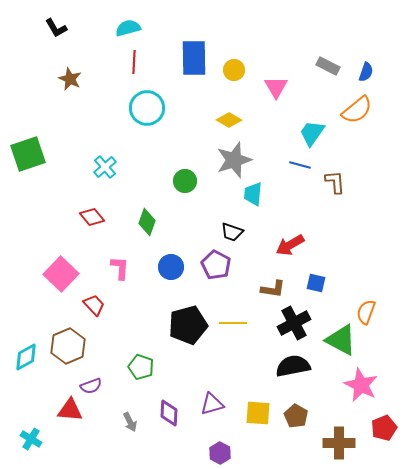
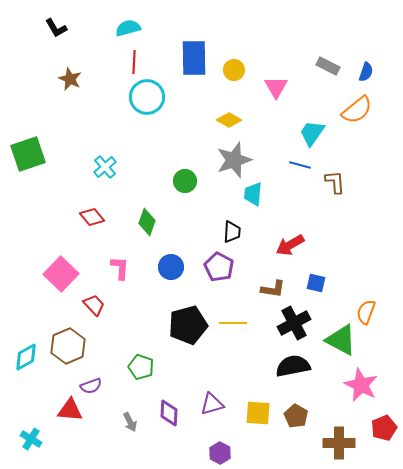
cyan circle at (147, 108): moved 11 px up
black trapezoid at (232, 232): rotated 105 degrees counterclockwise
purple pentagon at (216, 265): moved 3 px right, 2 px down
